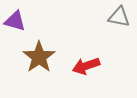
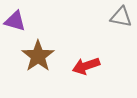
gray triangle: moved 2 px right
brown star: moved 1 px left, 1 px up
